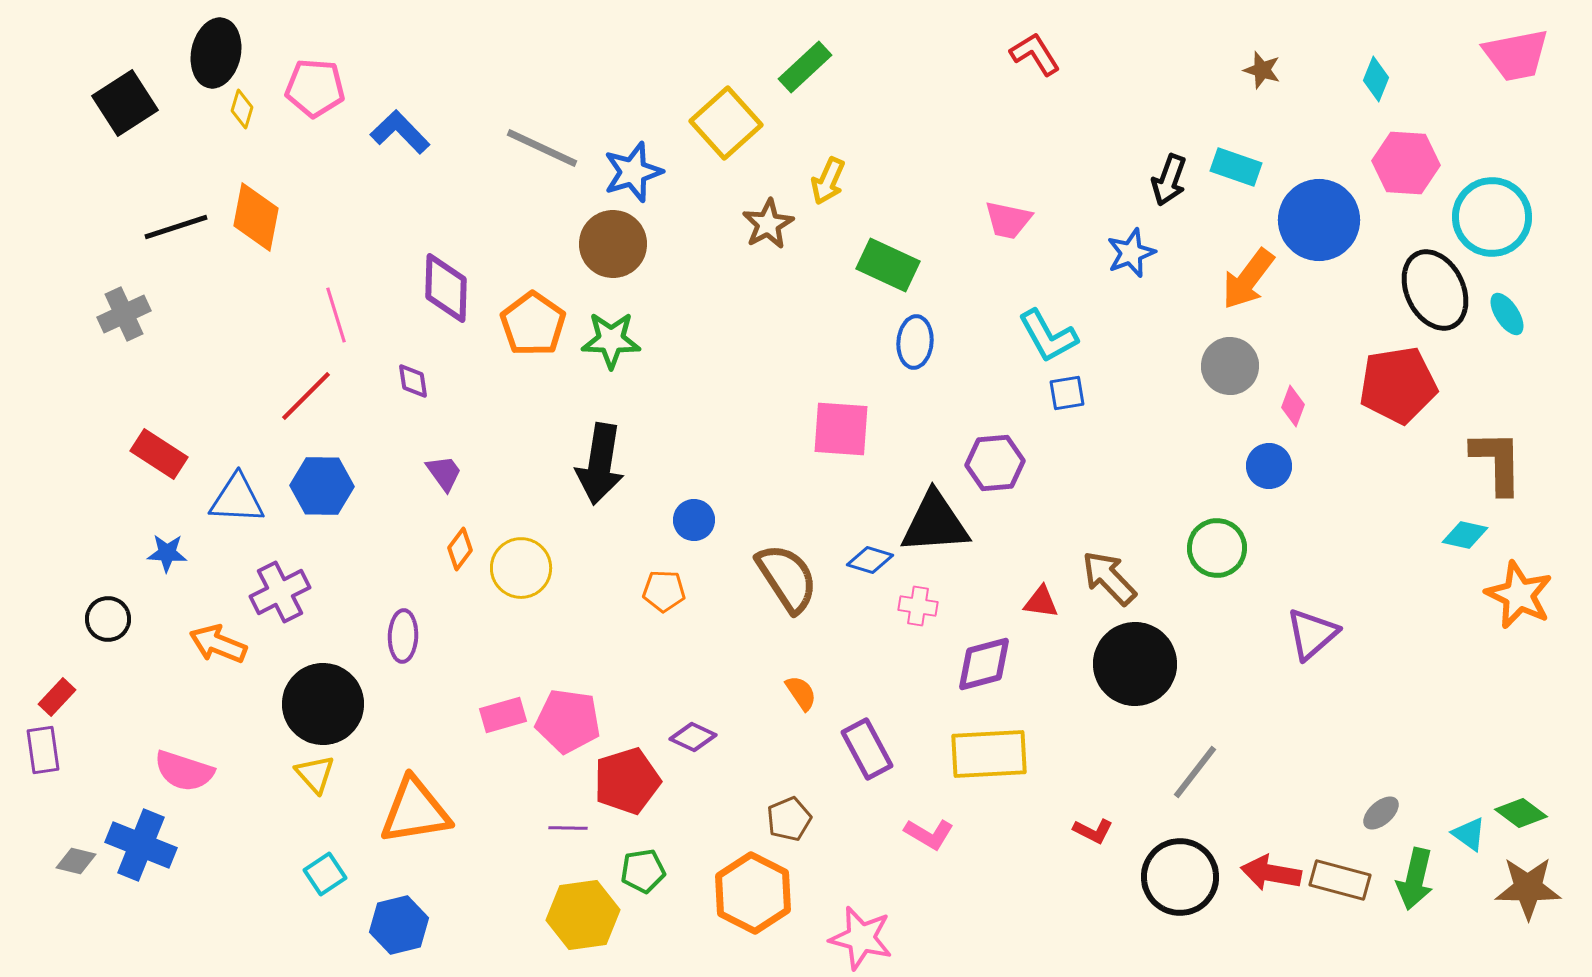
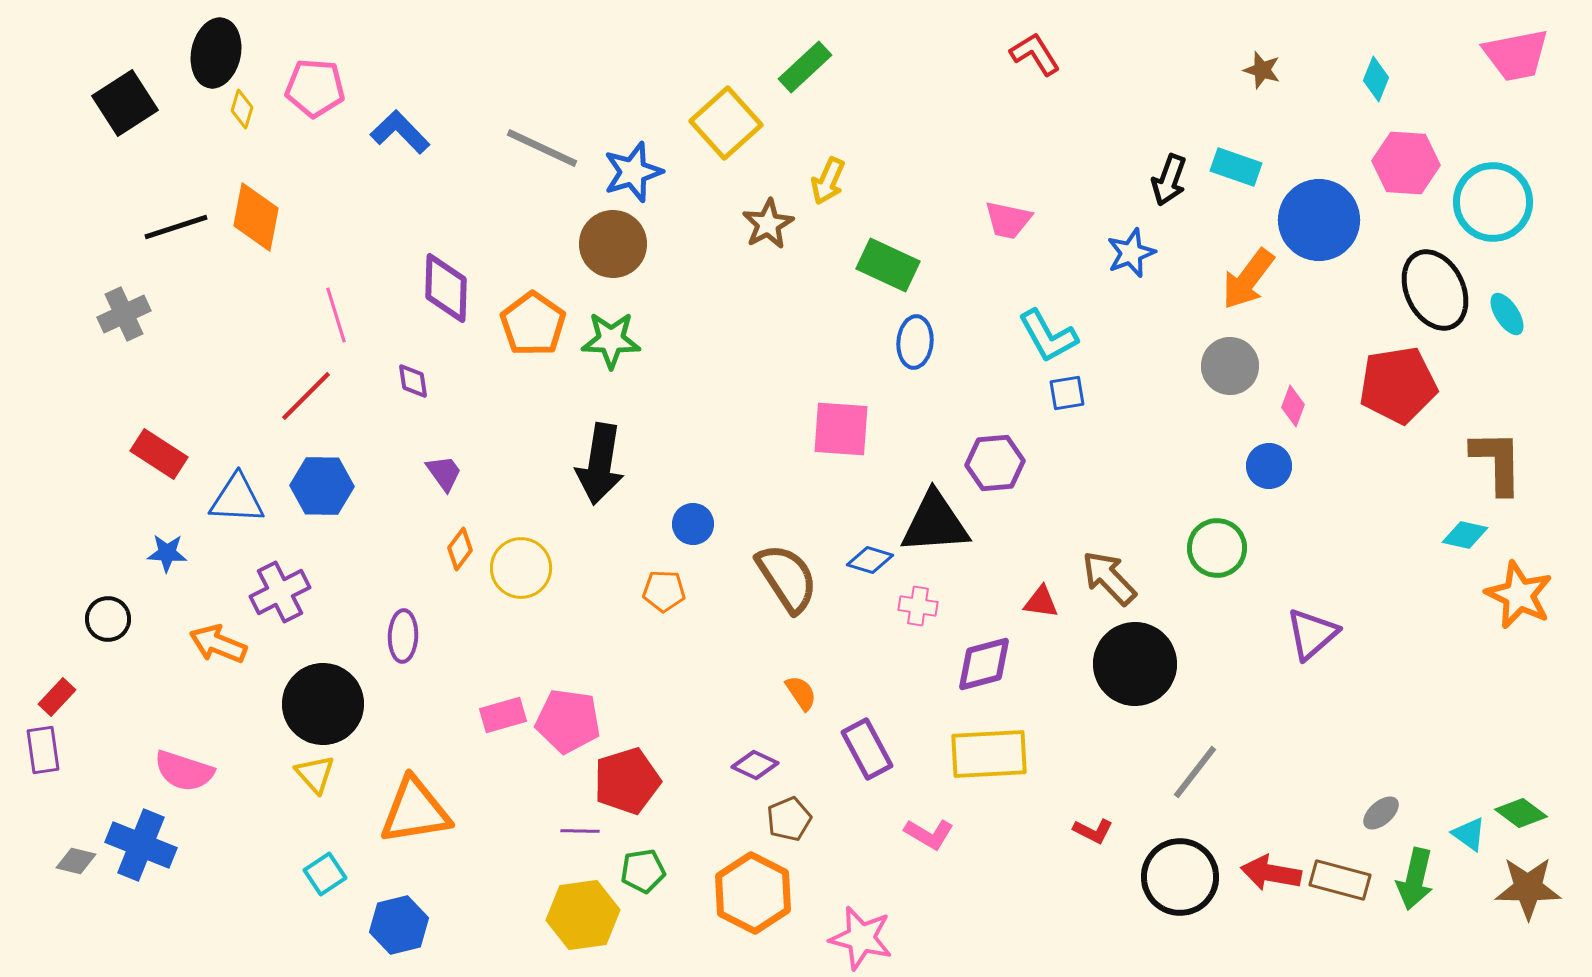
cyan circle at (1492, 217): moved 1 px right, 15 px up
blue circle at (694, 520): moved 1 px left, 4 px down
purple diamond at (693, 737): moved 62 px right, 28 px down
purple line at (568, 828): moved 12 px right, 3 px down
